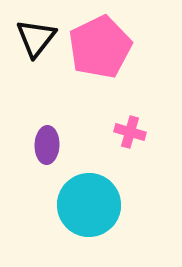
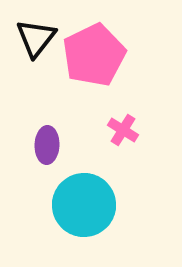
pink pentagon: moved 6 px left, 8 px down
pink cross: moved 7 px left, 2 px up; rotated 16 degrees clockwise
cyan circle: moved 5 px left
